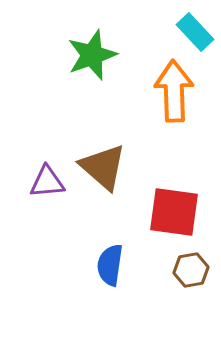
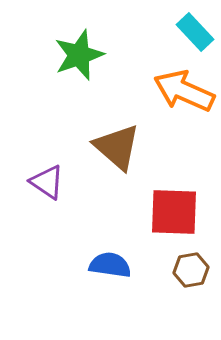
green star: moved 13 px left
orange arrow: moved 10 px right; rotated 64 degrees counterclockwise
brown triangle: moved 14 px right, 20 px up
purple triangle: rotated 39 degrees clockwise
red square: rotated 6 degrees counterclockwise
blue semicircle: rotated 90 degrees clockwise
